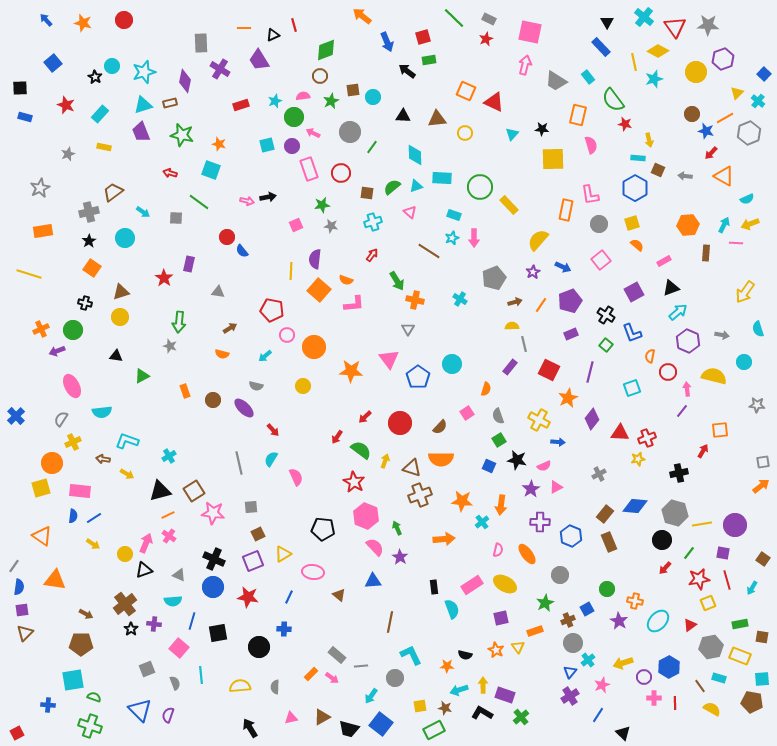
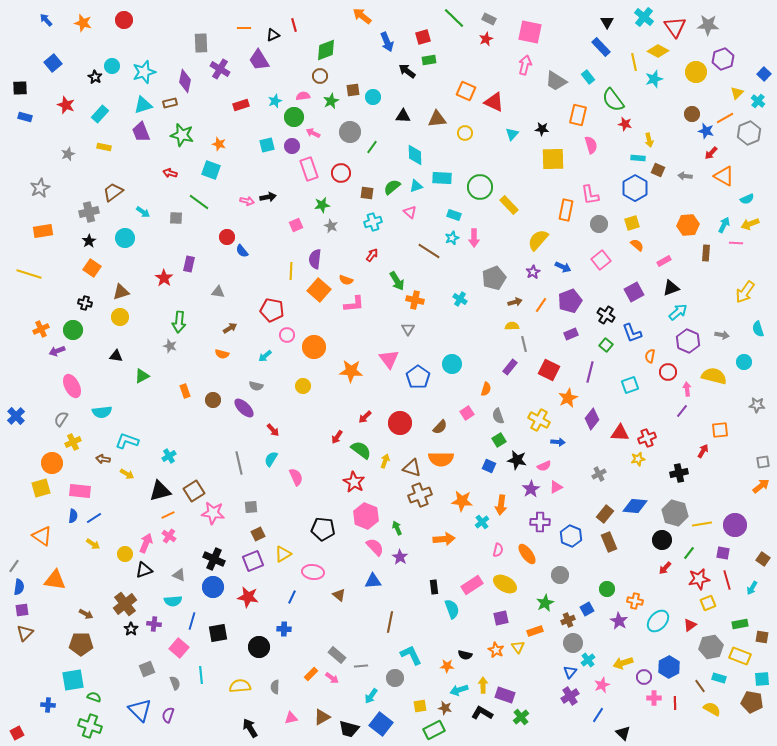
gray star at (331, 226): rotated 16 degrees clockwise
cyan square at (632, 388): moved 2 px left, 3 px up
blue line at (289, 597): moved 3 px right
